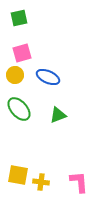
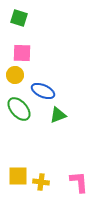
green square: rotated 30 degrees clockwise
pink square: rotated 18 degrees clockwise
blue ellipse: moved 5 px left, 14 px down
yellow square: moved 1 px down; rotated 10 degrees counterclockwise
